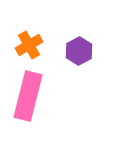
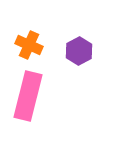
orange cross: rotated 36 degrees counterclockwise
